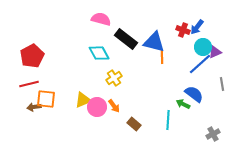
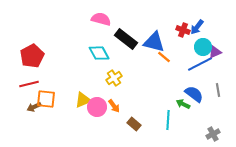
orange line: moved 2 px right; rotated 48 degrees counterclockwise
blue line: rotated 15 degrees clockwise
gray line: moved 4 px left, 6 px down
brown arrow: rotated 16 degrees counterclockwise
